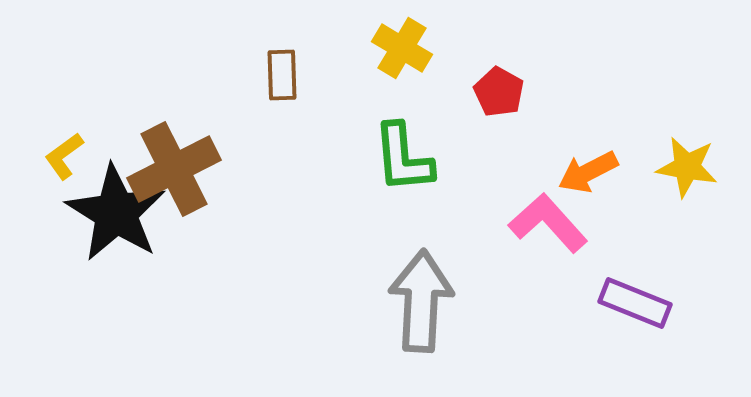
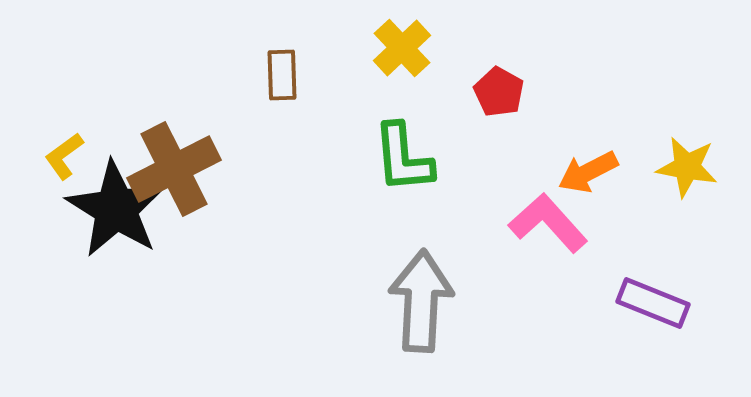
yellow cross: rotated 16 degrees clockwise
black star: moved 4 px up
purple rectangle: moved 18 px right
